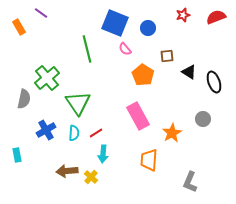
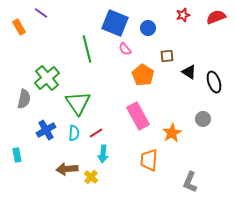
brown arrow: moved 2 px up
